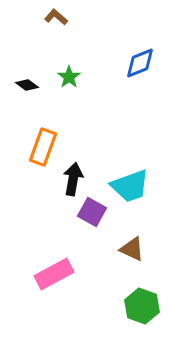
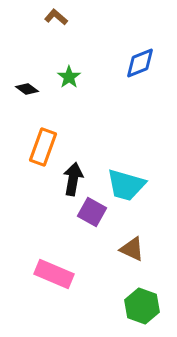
black diamond: moved 4 px down
cyan trapezoid: moved 4 px left, 1 px up; rotated 36 degrees clockwise
pink rectangle: rotated 51 degrees clockwise
